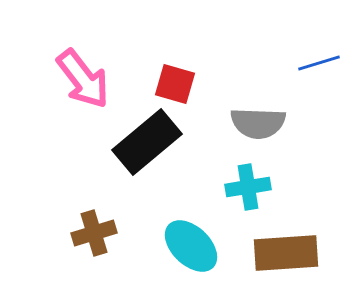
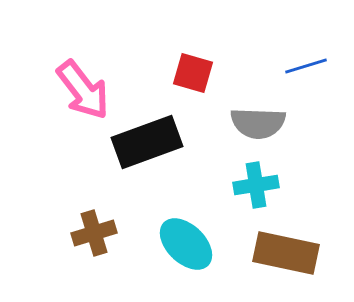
blue line: moved 13 px left, 3 px down
pink arrow: moved 11 px down
red square: moved 18 px right, 11 px up
black rectangle: rotated 20 degrees clockwise
cyan cross: moved 8 px right, 2 px up
cyan ellipse: moved 5 px left, 2 px up
brown rectangle: rotated 16 degrees clockwise
